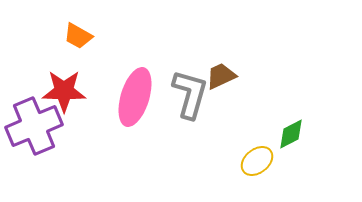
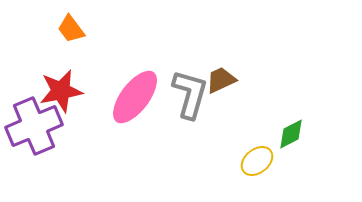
orange trapezoid: moved 7 px left, 7 px up; rotated 24 degrees clockwise
brown trapezoid: moved 4 px down
red star: moved 3 px left; rotated 12 degrees counterclockwise
pink ellipse: rotated 20 degrees clockwise
